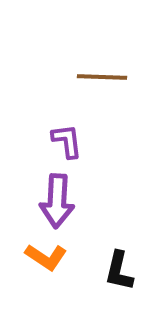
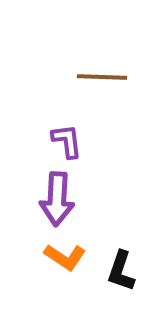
purple arrow: moved 2 px up
orange L-shape: moved 19 px right
black L-shape: moved 2 px right; rotated 6 degrees clockwise
